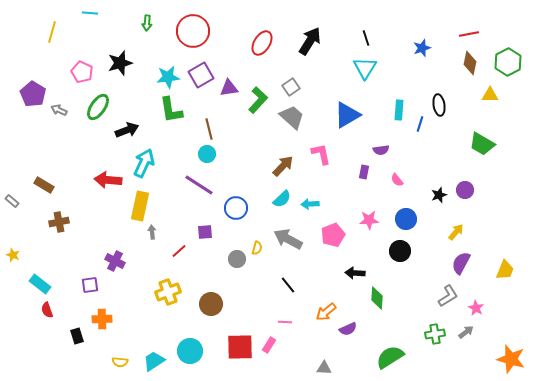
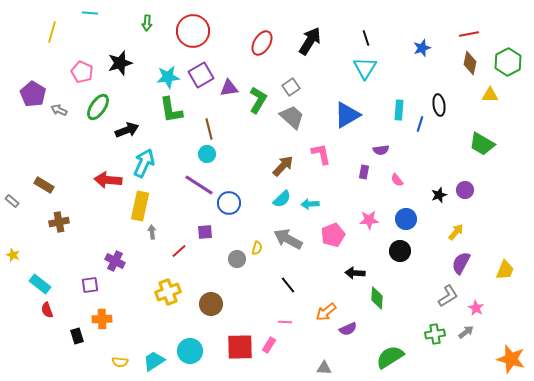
green L-shape at (258, 100): rotated 12 degrees counterclockwise
blue circle at (236, 208): moved 7 px left, 5 px up
